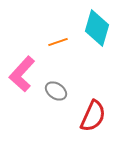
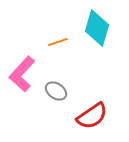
red semicircle: moved 1 px left; rotated 32 degrees clockwise
